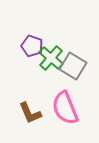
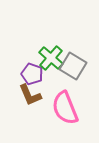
purple pentagon: moved 28 px down
brown L-shape: moved 18 px up
